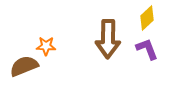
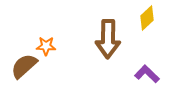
purple L-shape: moved 25 px down; rotated 25 degrees counterclockwise
brown semicircle: rotated 20 degrees counterclockwise
